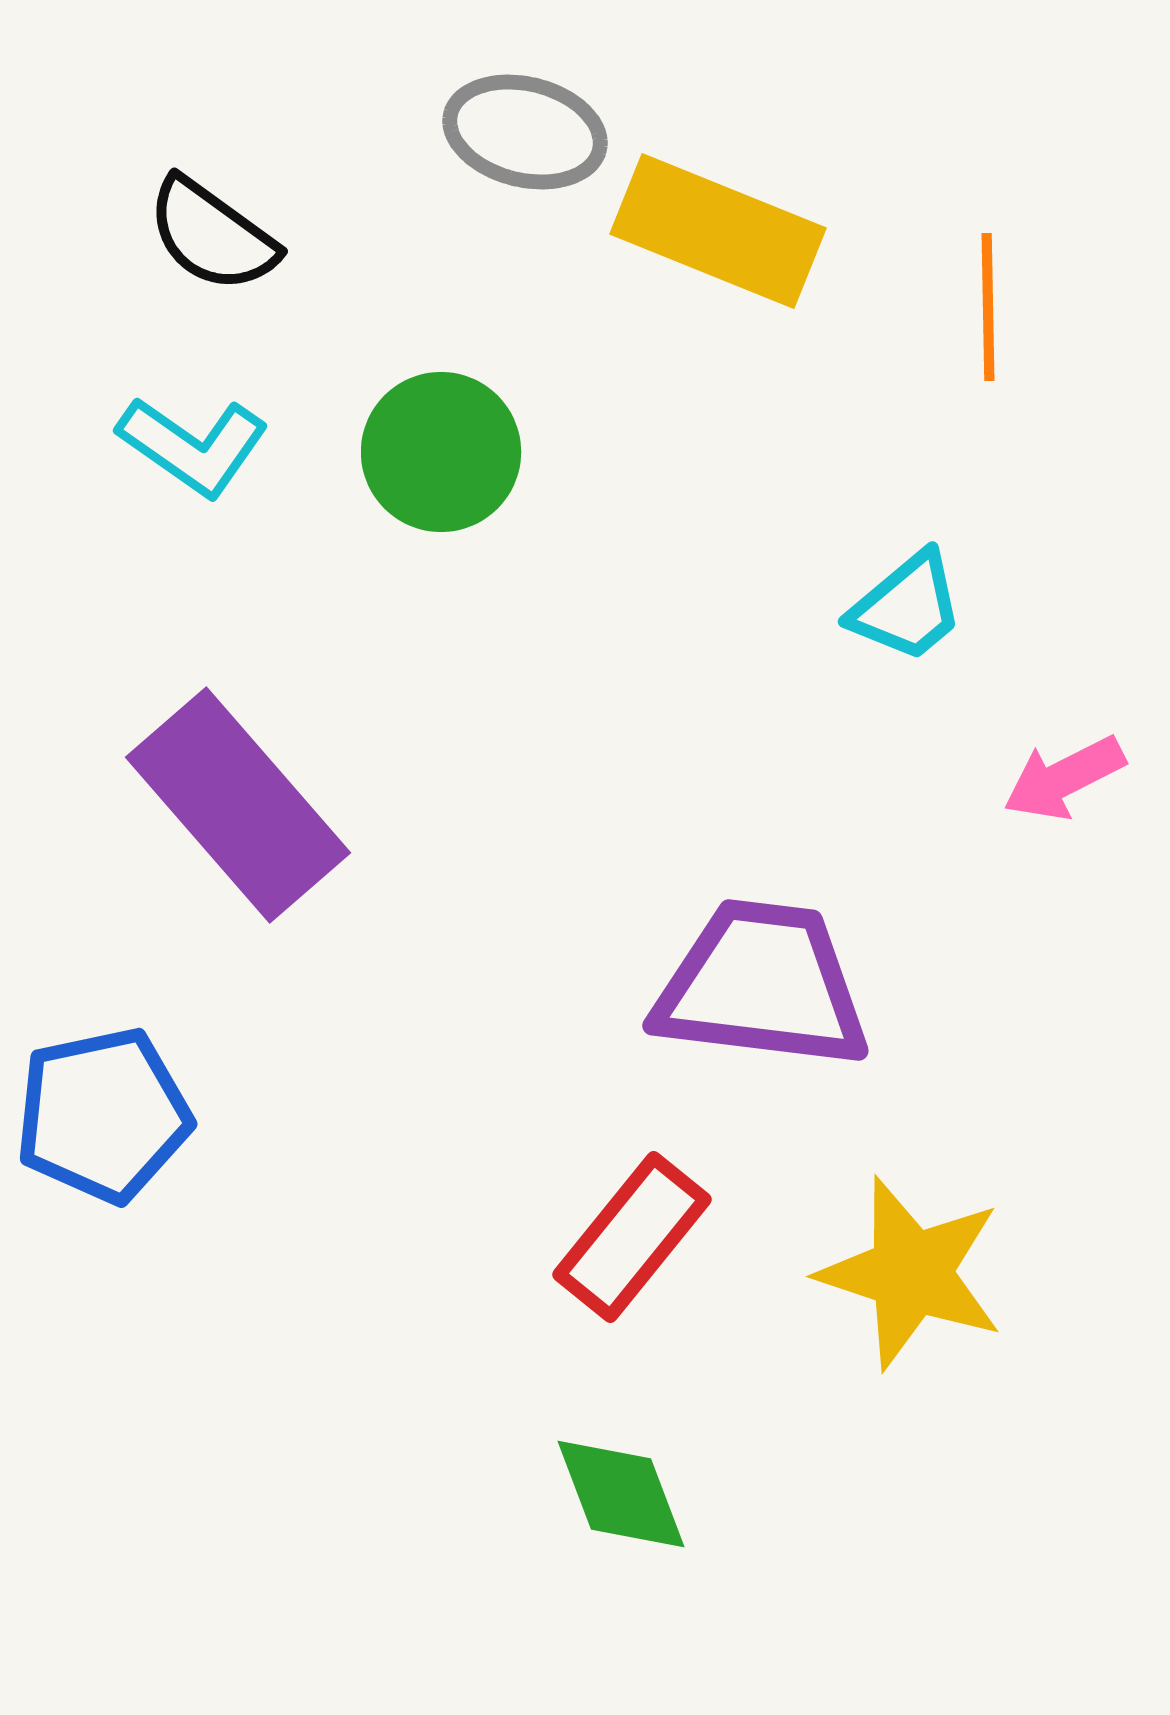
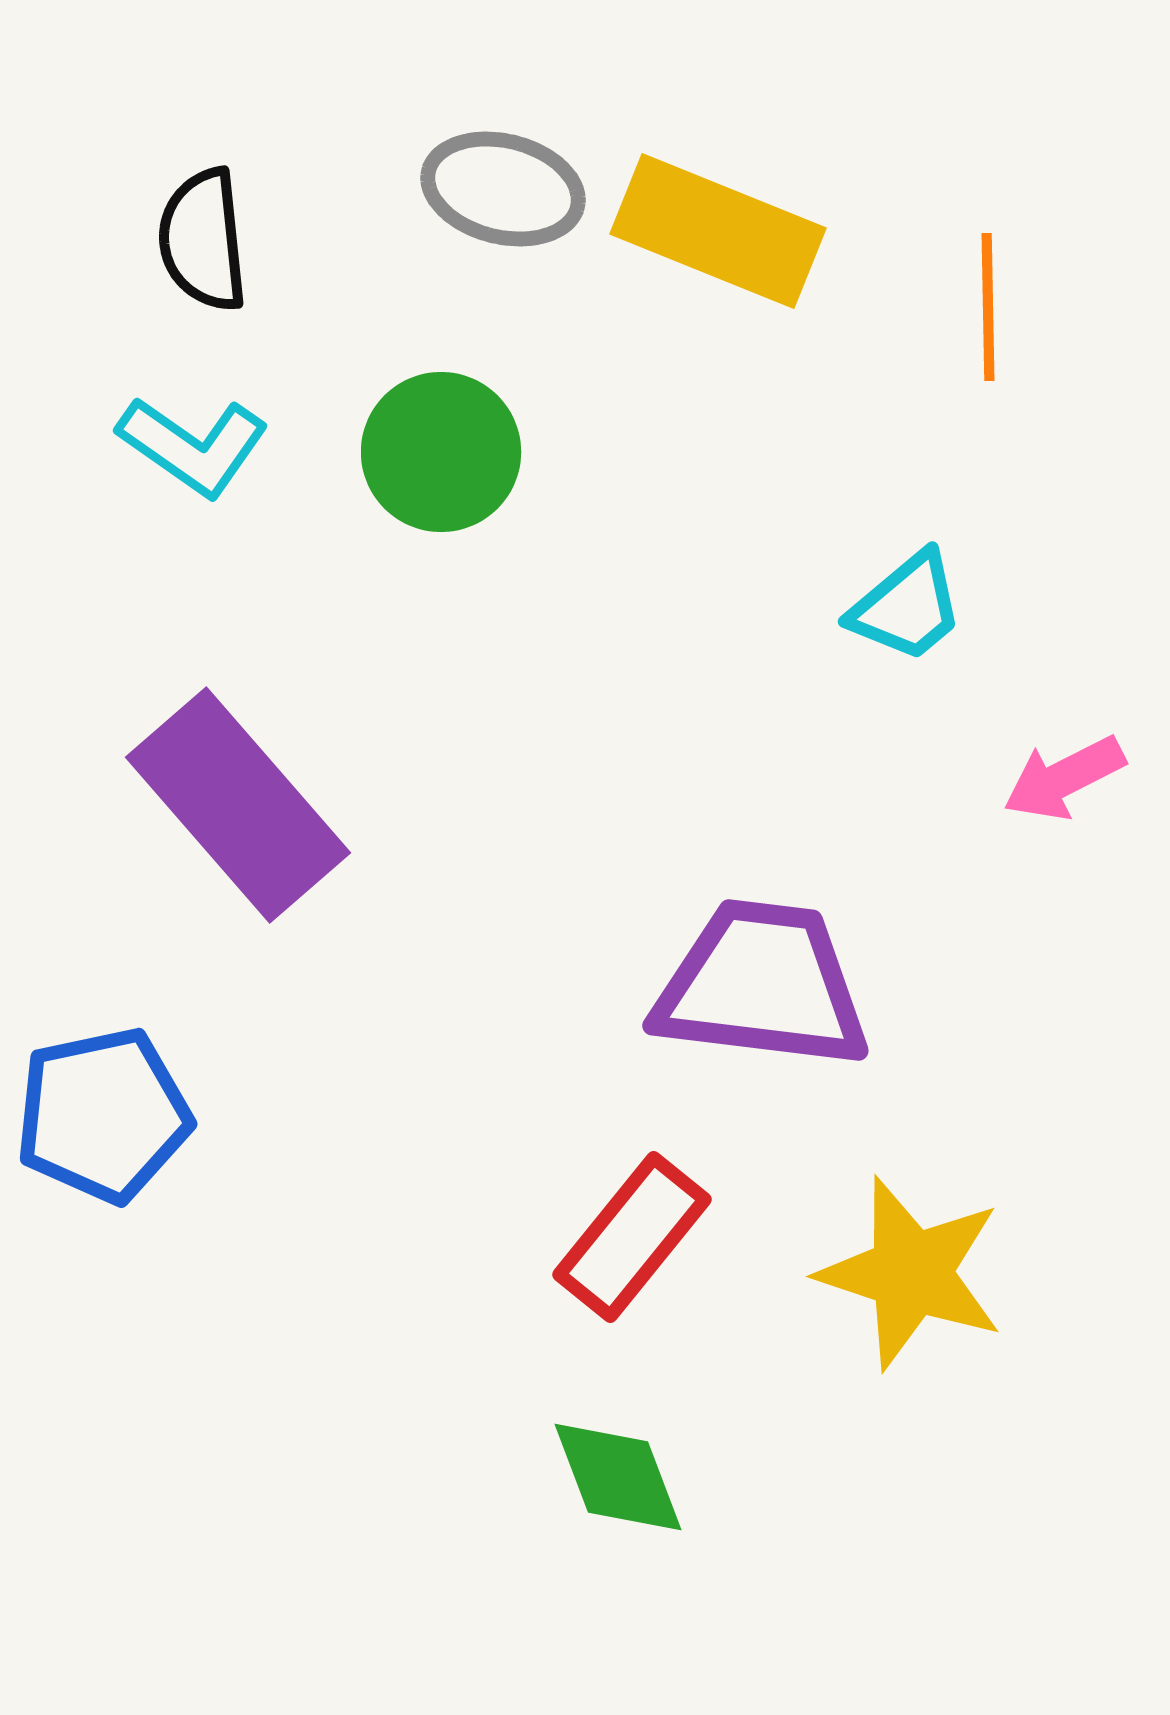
gray ellipse: moved 22 px left, 57 px down
black semicircle: moved 9 px left, 5 px down; rotated 48 degrees clockwise
green diamond: moved 3 px left, 17 px up
